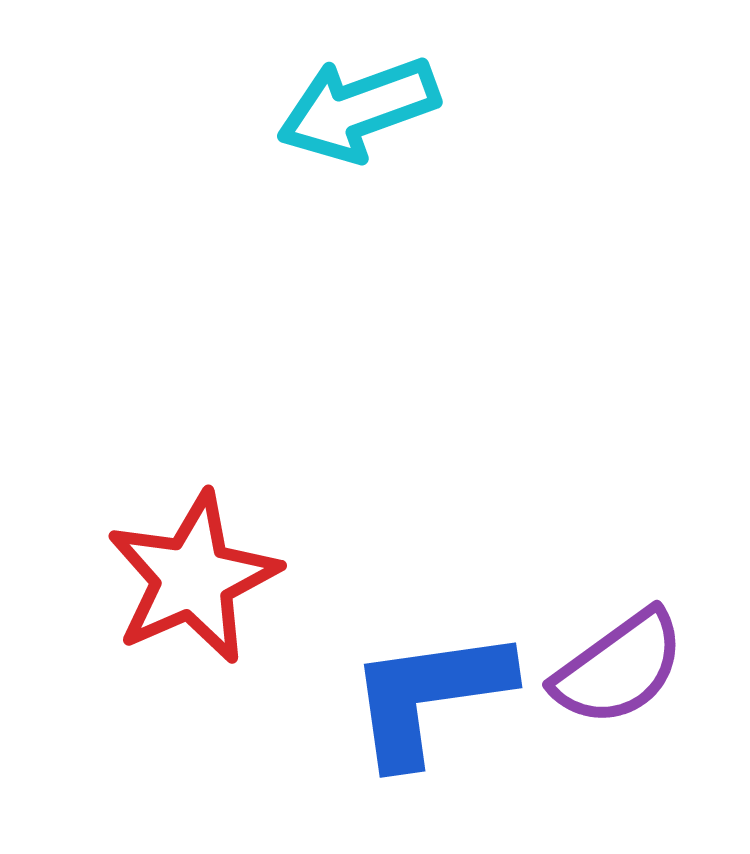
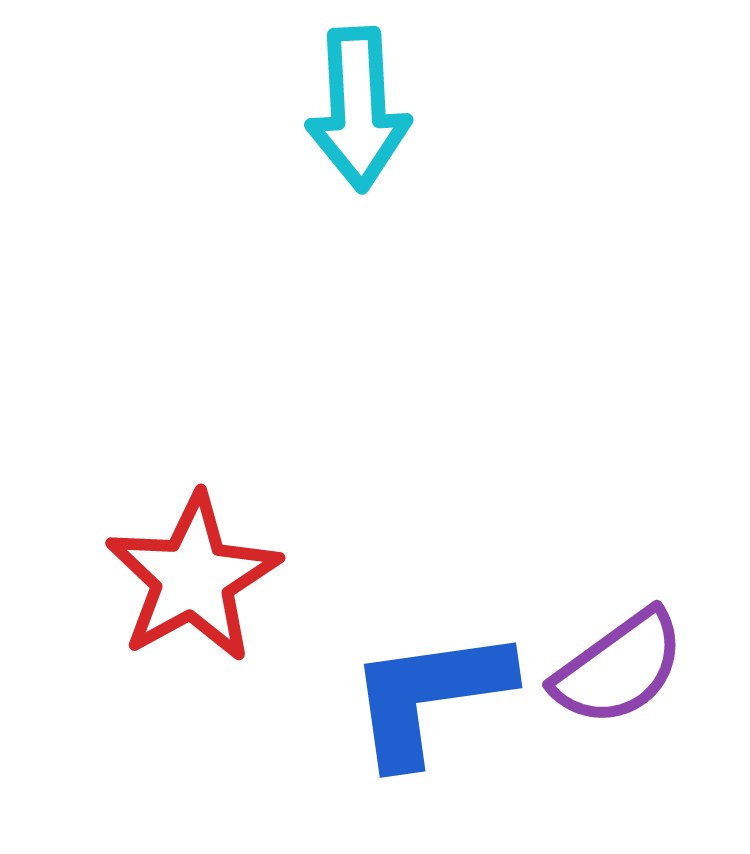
cyan arrow: rotated 73 degrees counterclockwise
red star: rotated 5 degrees counterclockwise
